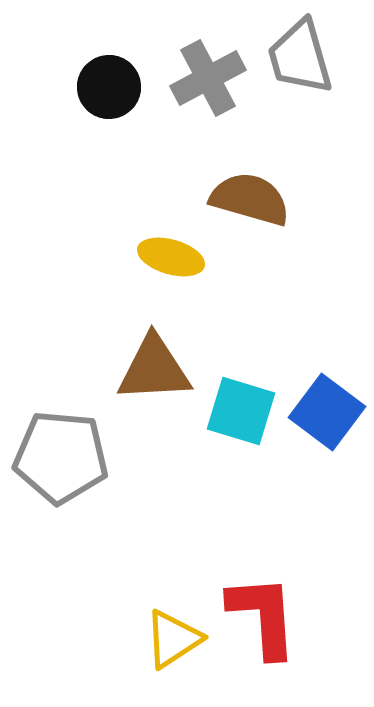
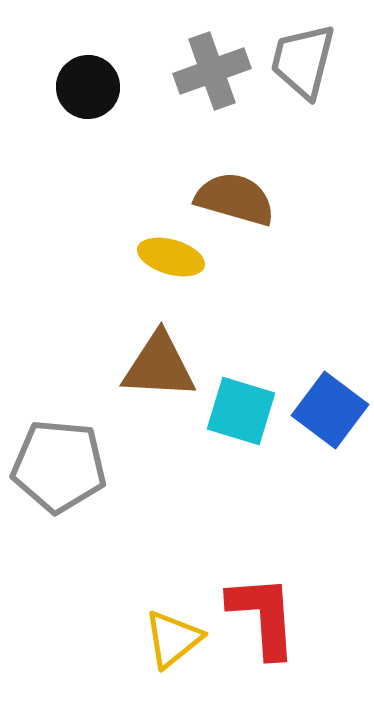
gray trapezoid: moved 3 px right, 4 px down; rotated 30 degrees clockwise
gray cross: moved 4 px right, 7 px up; rotated 8 degrees clockwise
black circle: moved 21 px left
brown semicircle: moved 15 px left
brown triangle: moved 5 px right, 3 px up; rotated 6 degrees clockwise
blue square: moved 3 px right, 2 px up
gray pentagon: moved 2 px left, 9 px down
yellow triangle: rotated 6 degrees counterclockwise
